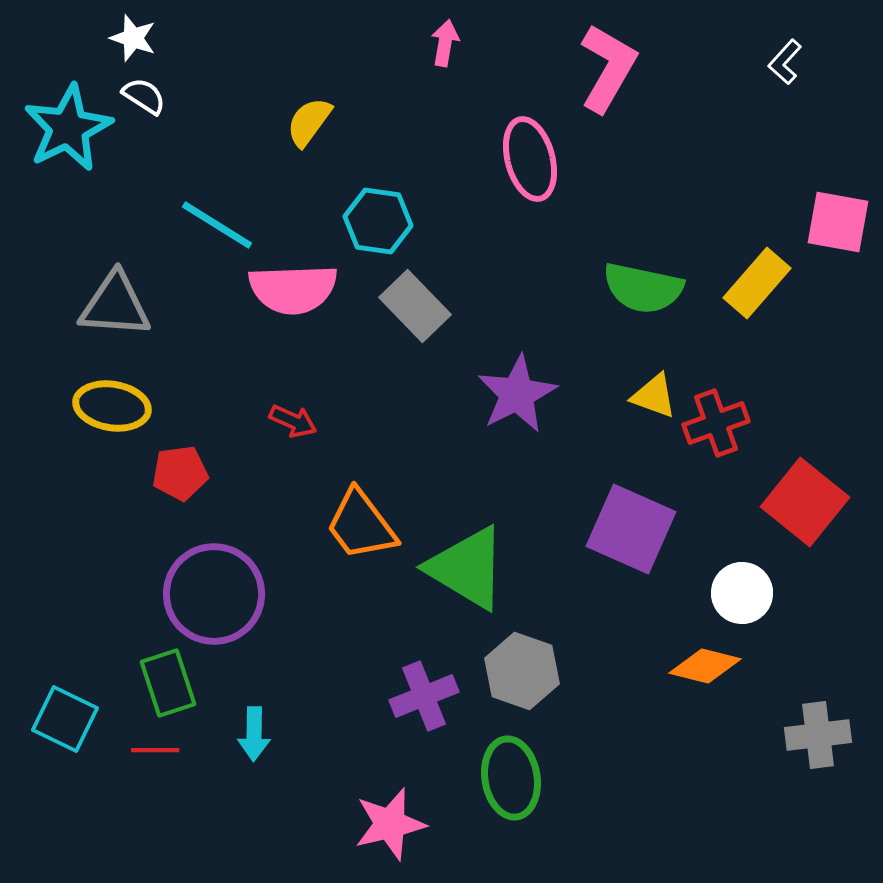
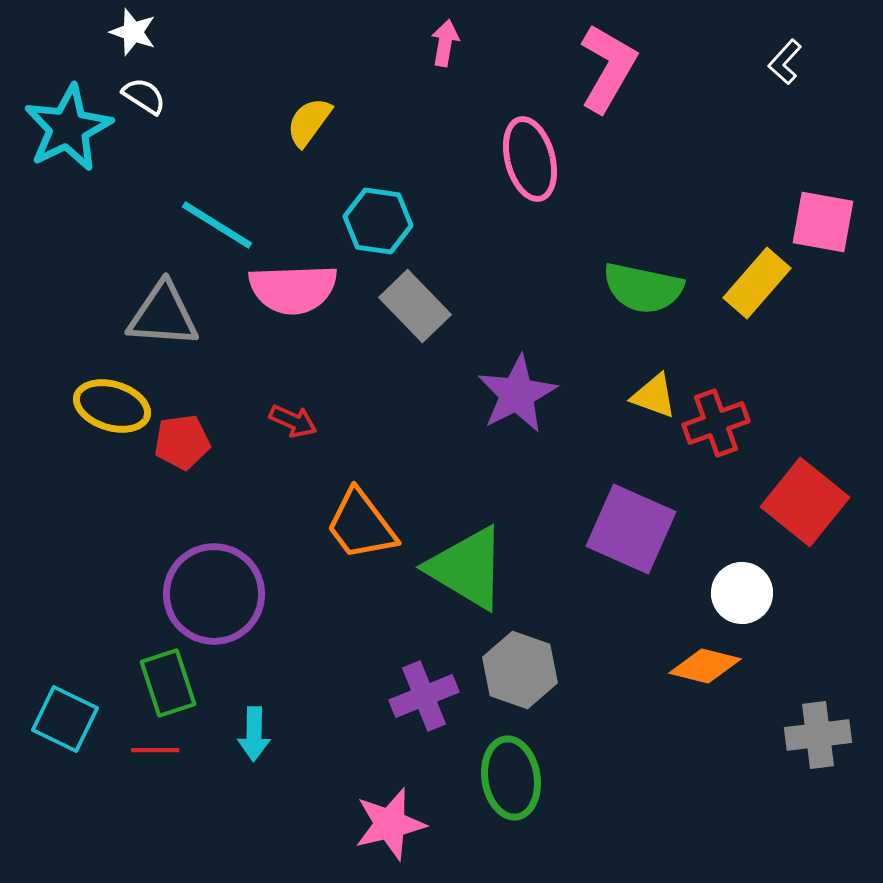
white star: moved 6 px up
pink square: moved 15 px left
gray triangle: moved 48 px right, 10 px down
yellow ellipse: rotated 8 degrees clockwise
red pentagon: moved 2 px right, 31 px up
gray hexagon: moved 2 px left, 1 px up
